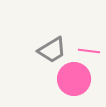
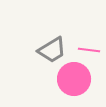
pink line: moved 1 px up
